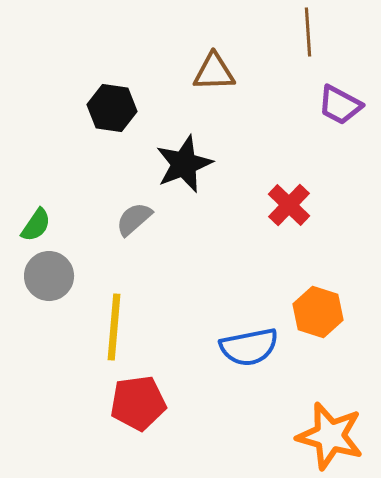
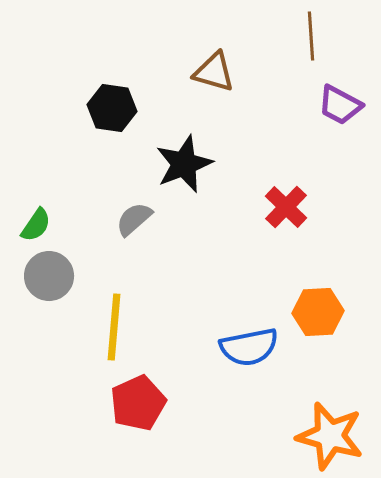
brown line: moved 3 px right, 4 px down
brown triangle: rotated 18 degrees clockwise
red cross: moved 3 px left, 2 px down
orange hexagon: rotated 21 degrees counterclockwise
red pentagon: rotated 16 degrees counterclockwise
